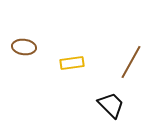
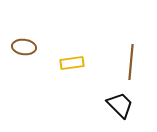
brown line: rotated 24 degrees counterclockwise
black trapezoid: moved 9 px right
